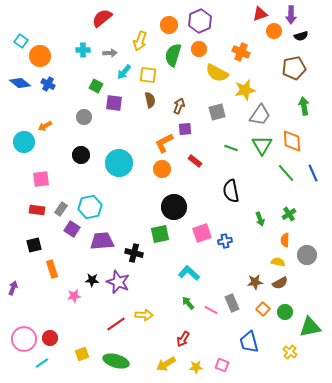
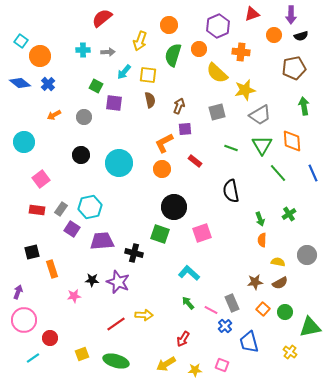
red triangle at (260, 14): moved 8 px left
purple hexagon at (200, 21): moved 18 px right, 5 px down
orange circle at (274, 31): moved 4 px down
orange cross at (241, 52): rotated 18 degrees counterclockwise
gray arrow at (110, 53): moved 2 px left, 1 px up
yellow semicircle at (217, 73): rotated 15 degrees clockwise
blue cross at (48, 84): rotated 16 degrees clockwise
gray trapezoid at (260, 115): rotated 25 degrees clockwise
orange arrow at (45, 126): moved 9 px right, 11 px up
green line at (286, 173): moved 8 px left
pink square at (41, 179): rotated 30 degrees counterclockwise
green square at (160, 234): rotated 30 degrees clockwise
orange semicircle at (285, 240): moved 23 px left
blue cross at (225, 241): moved 85 px down; rotated 32 degrees counterclockwise
black square at (34, 245): moved 2 px left, 7 px down
purple arrow at (13, 288): moved 5 px right, 4 px down
pink circle at (24, 339): moved 19 px up
cyan line at (42, 363): moved 9 px left, 5 px up
yellow star at (196, 367): moved 1 px left, 3 px down
